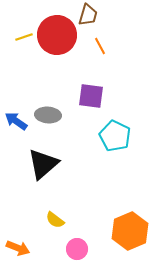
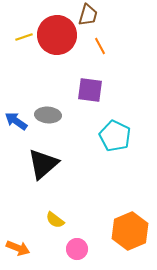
purple square: moved 1 px left, 6 px up
